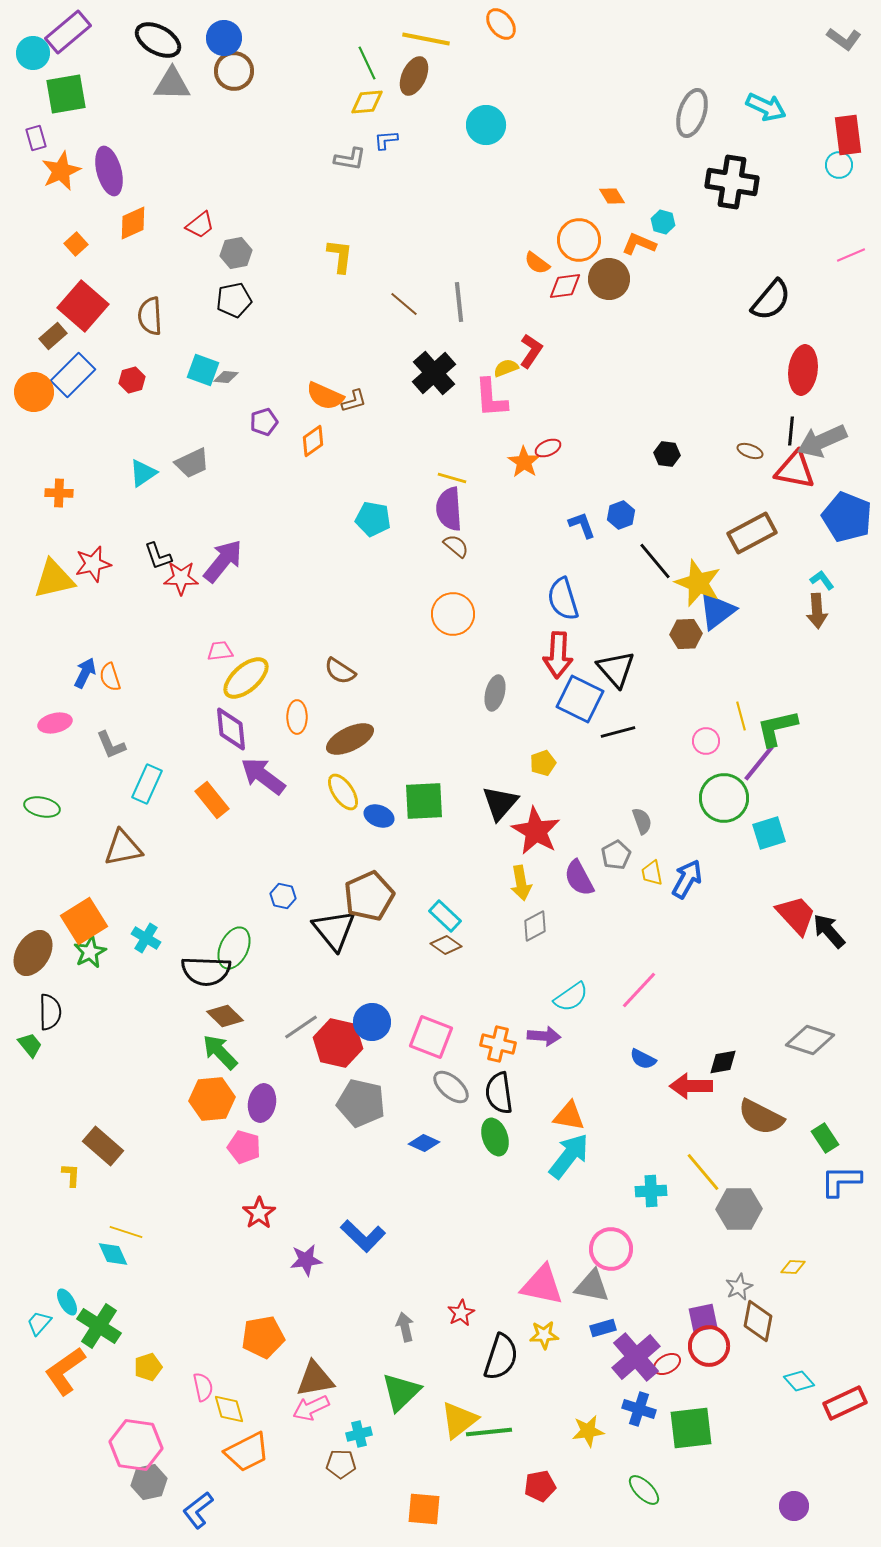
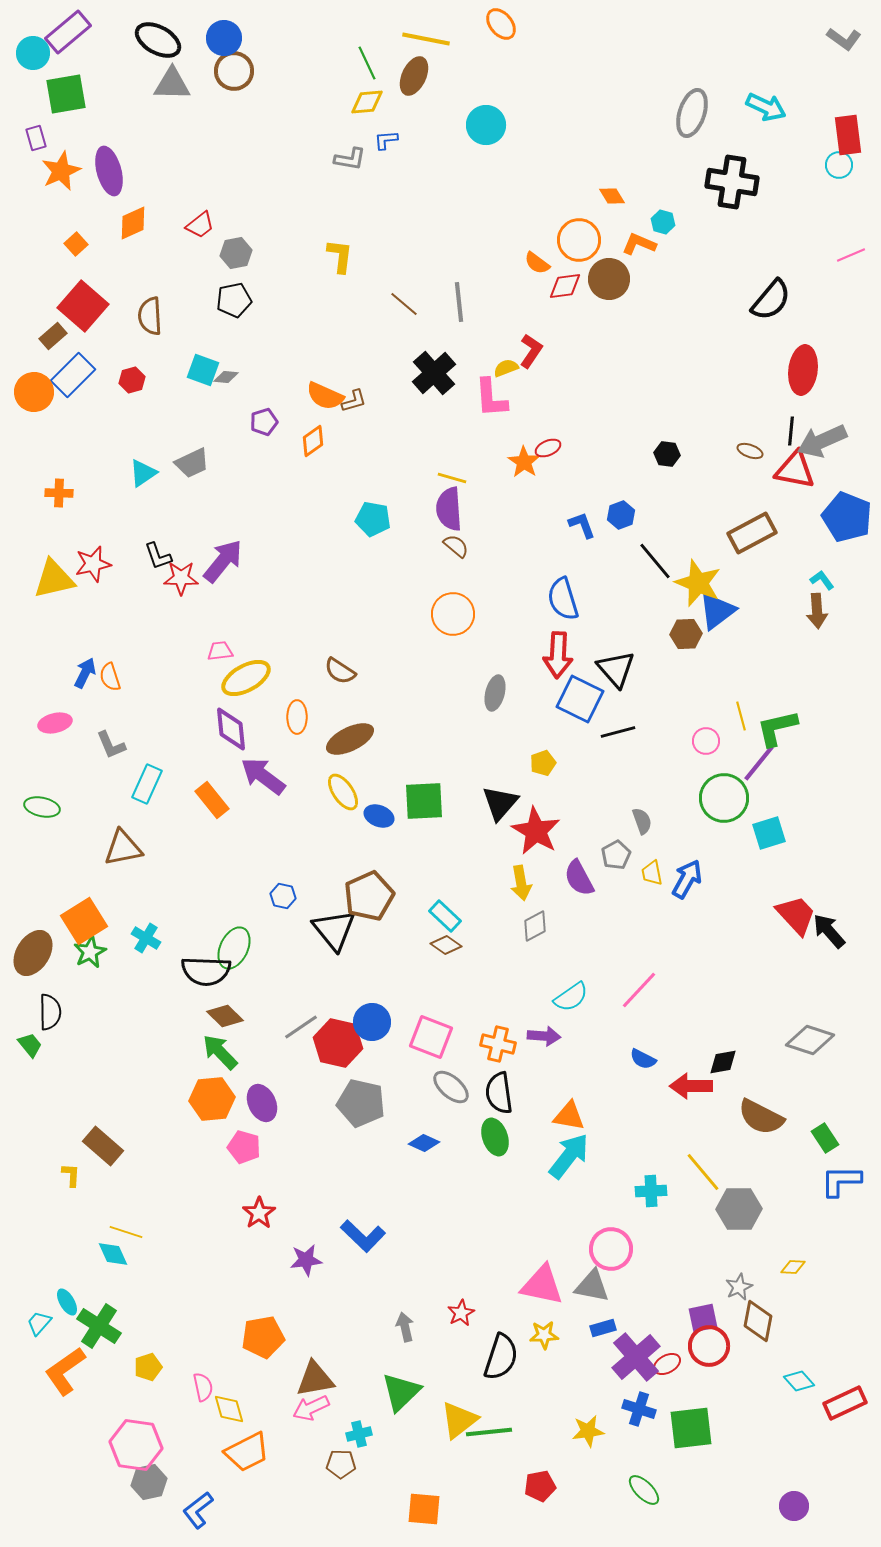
yellow ellipse at (246, 678): rotated 12 degrees clockwise
purple ellipse at (262, 1103): rotated 36 degrees counterclockwise
